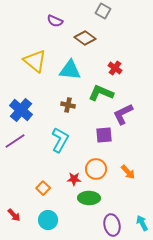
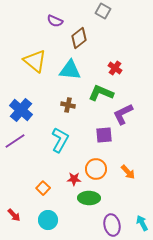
brown diamond: moved 6 px left; rotated 75 degrees counterclockwise
